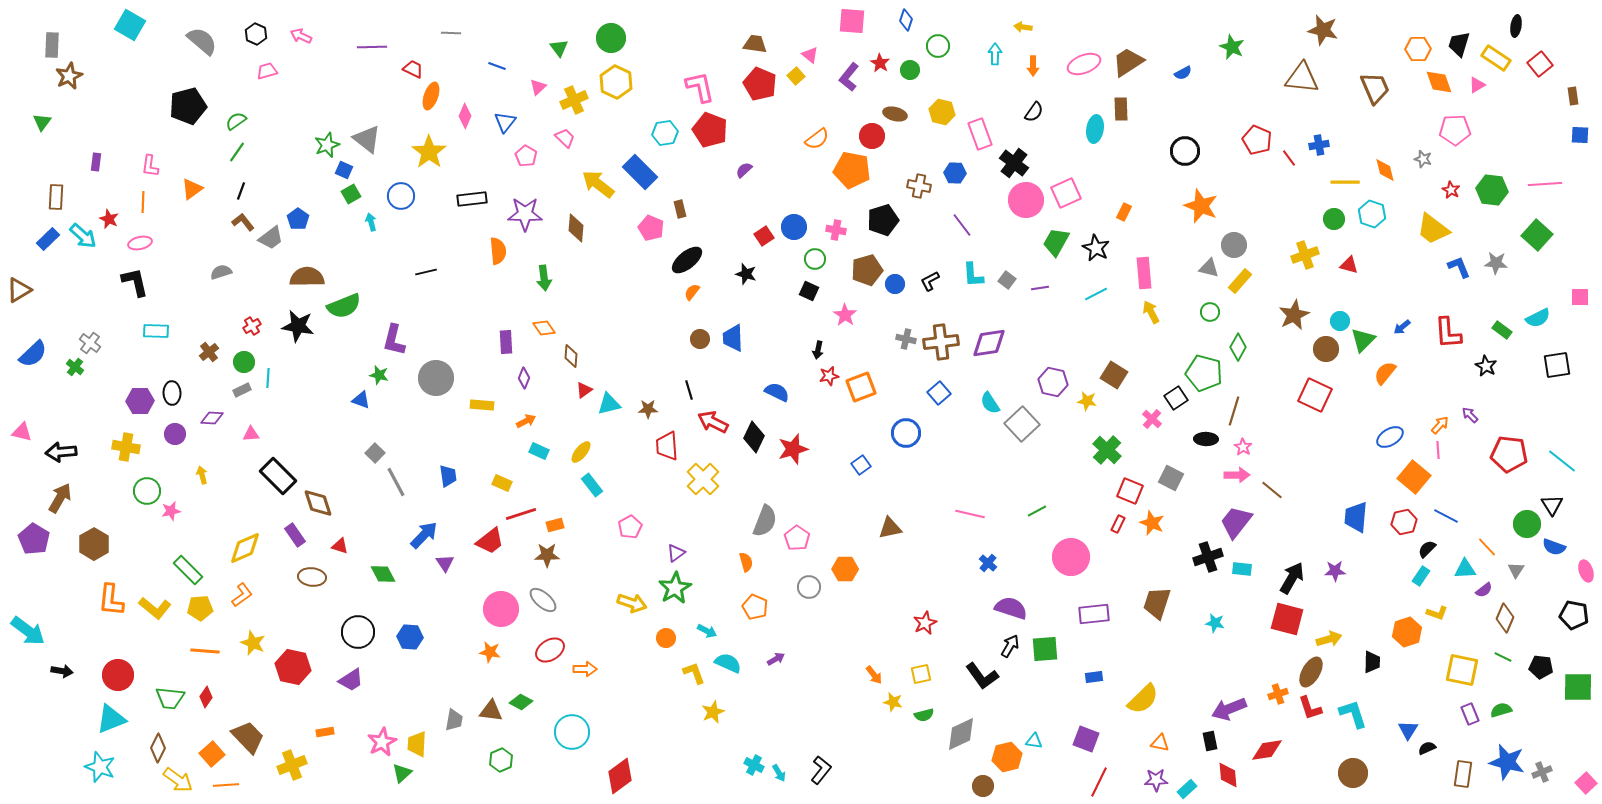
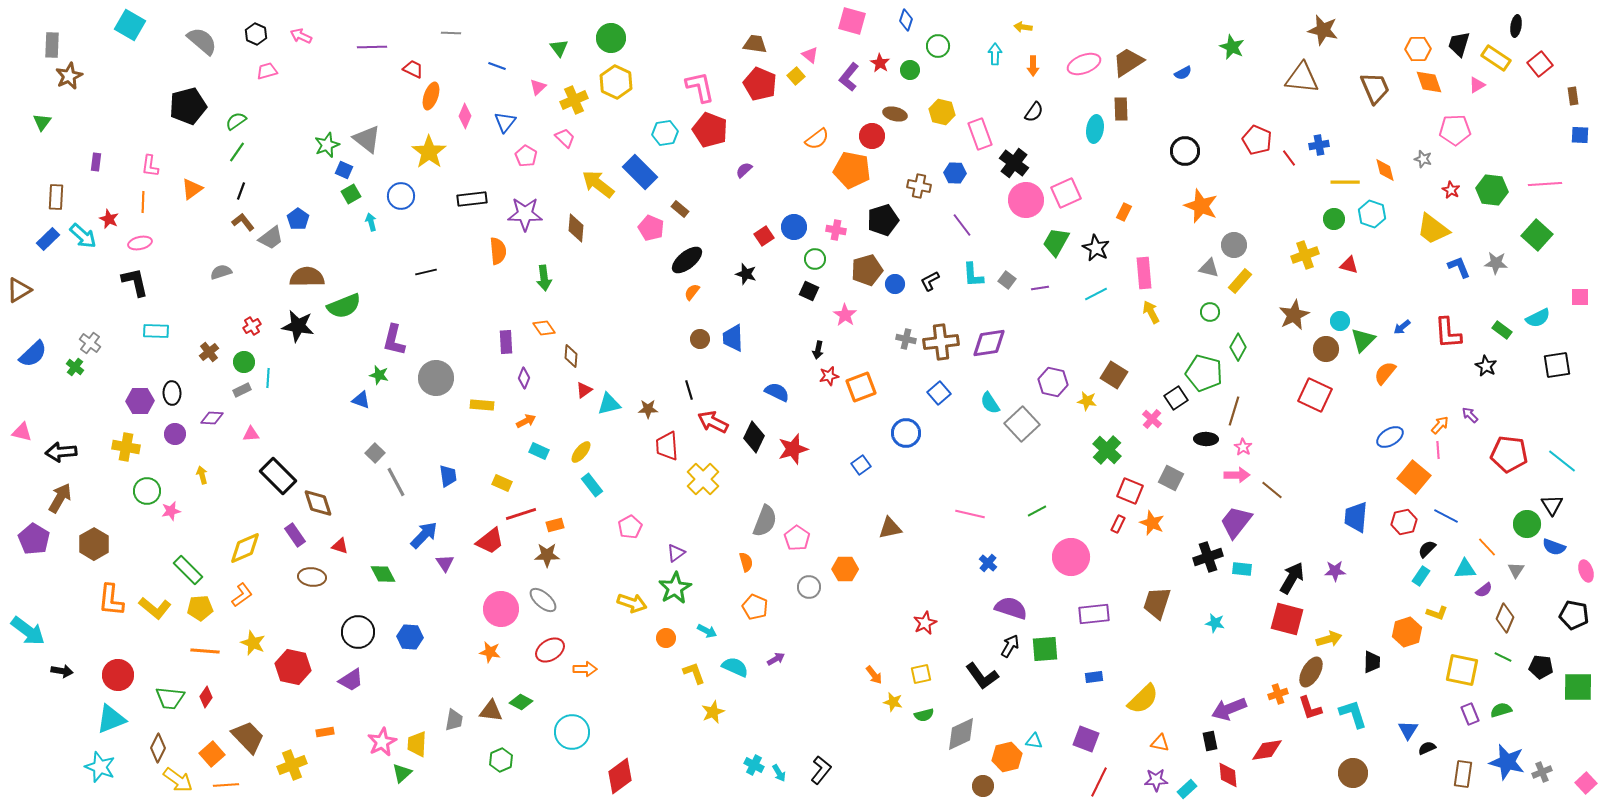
pink square at (852, 21): rotated 12 degrees clockwise
orange diamond at (1439, 82): moved 10 px left
brown rectangle at (680, 209): rotated 36 degrees counterclockwise
cyan semicircle at (728, 663): moved 7 px right, 4 px down
